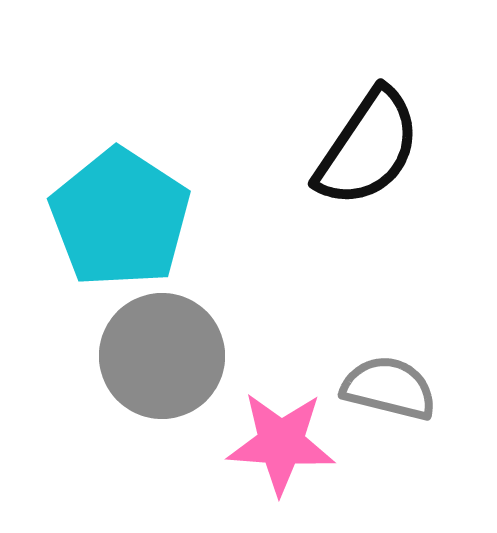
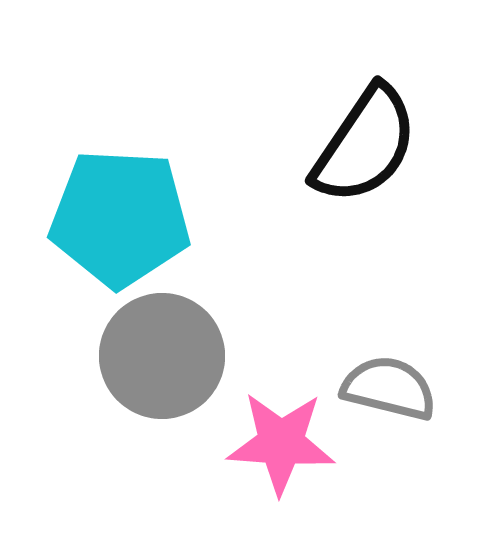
black semicircle: moved 3 px left, 3 px up
cyan pentagon: rotated 30 degrees counterclockwise
